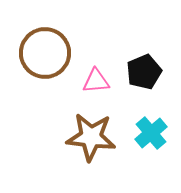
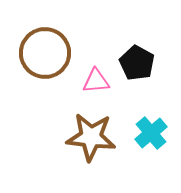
black pentagon: moved 7 px left, 9 px up; rotated 20 degrees counterclockwise
